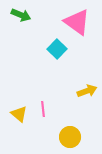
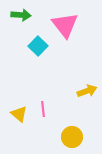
green arrow: rotated 18 degrees counterclockwise
pink triangle: moved 12 px left, 3 px down; rotated 16 degrees clockwise
cyan square: moved 19 px left, 3 px up
yellow circle: moved 2 px right
